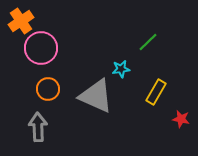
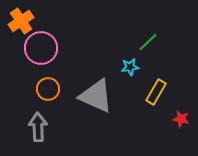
cyan star: moved 9 px right, 2 px up
